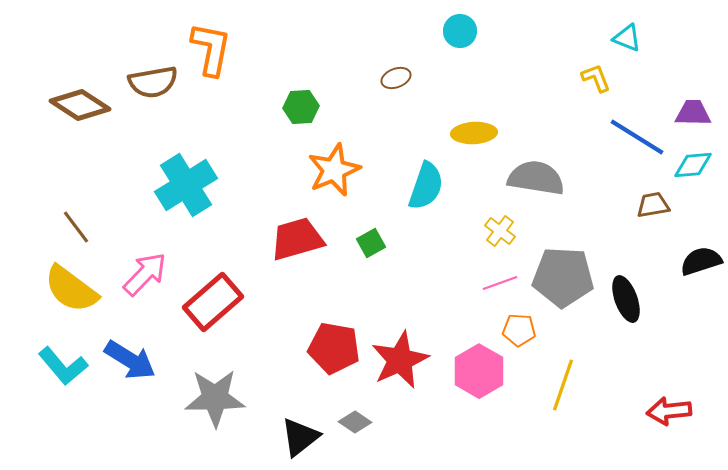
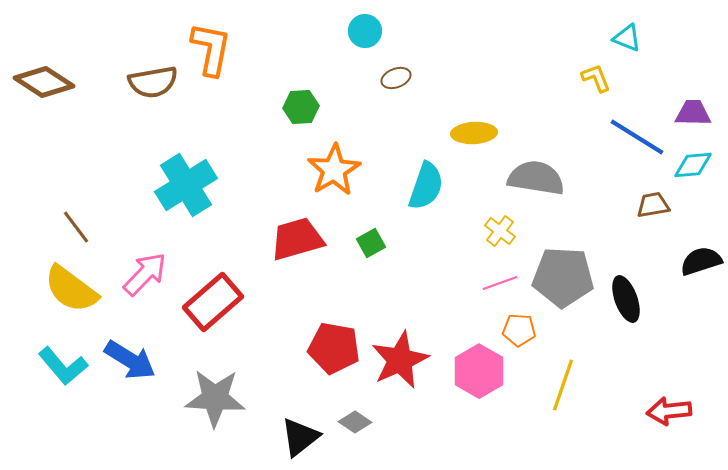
cyan circle: moved 95 px left
brown diamond: moved 36 px left, 23 px up
orange star: rotated 8 degrees counterclockwise
gray star: rotated 4 degrees clockwise
